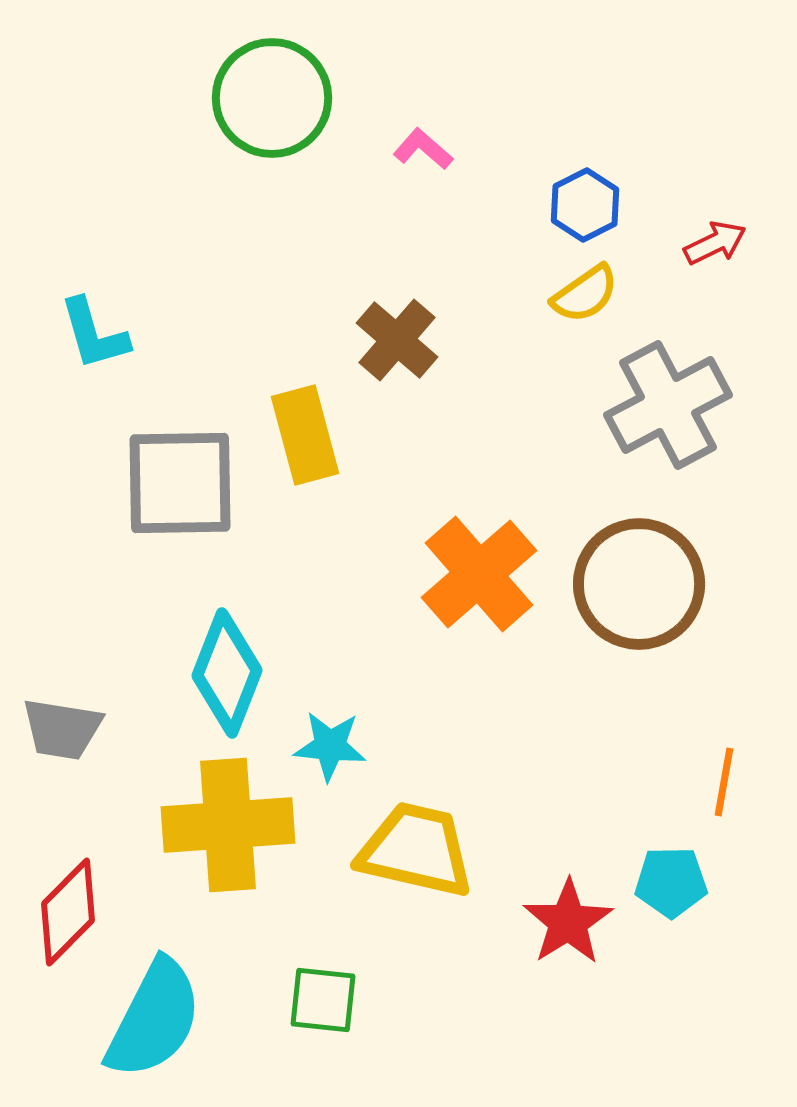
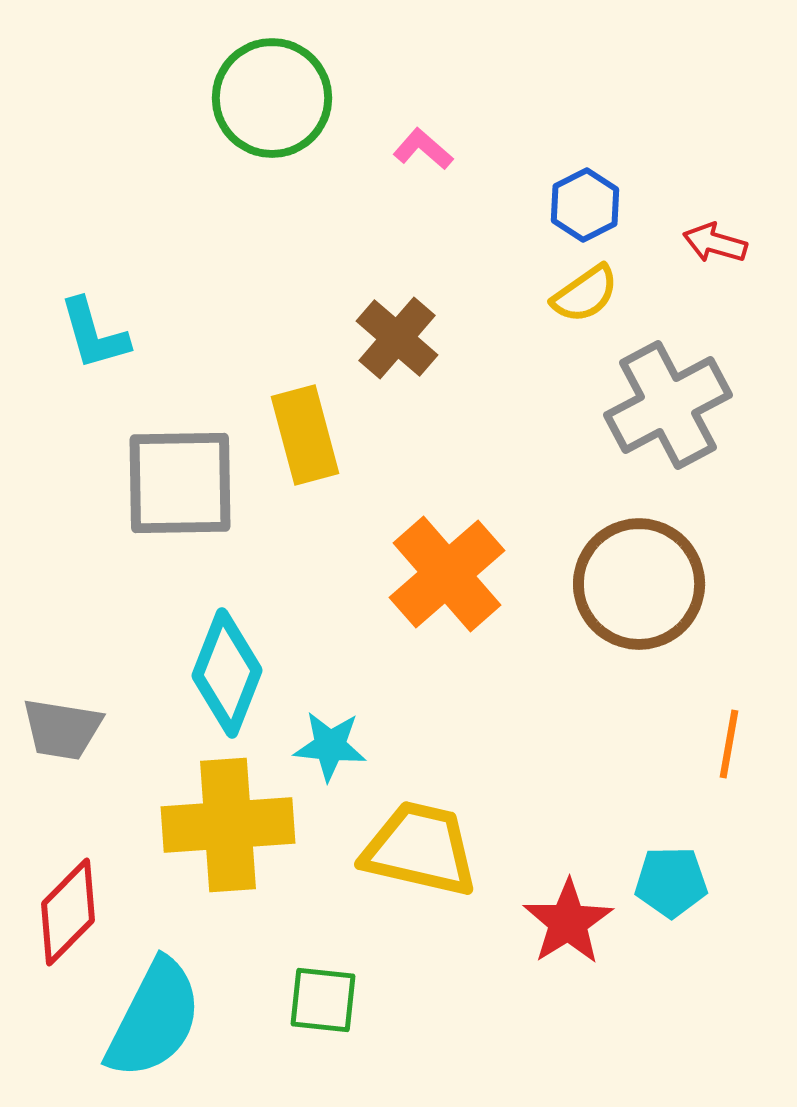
red arrow: rotated 138 degrees counterclockwise
brown cross: moved 2 px up
orange cross: moved 32 px left
orange line: moved 5 px right, 38 px up
yellow trapezoid: moved 4 px right, 1 px up
